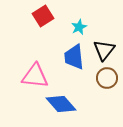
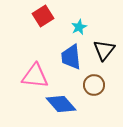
blue trapezoid: moved 3 px left
brown circle: moved 13 px left, 7 px down
